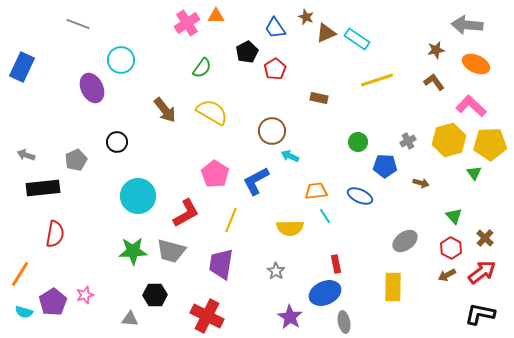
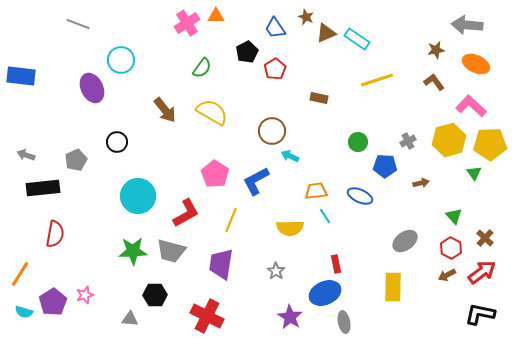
blue rectangle at (22, 67): moved 1 px left, 9 px down; rotated 72 degrees clockwise
brown arrow at (421, 183): rotated 28 degrees counterclockwise
